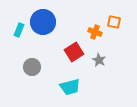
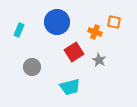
blue circle: moved 14 px right
